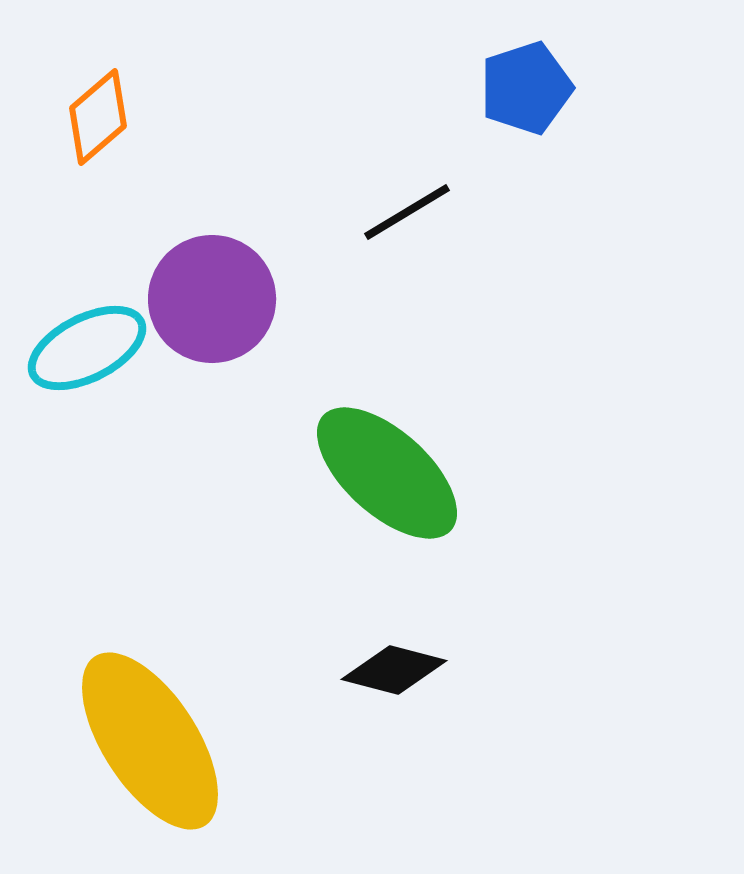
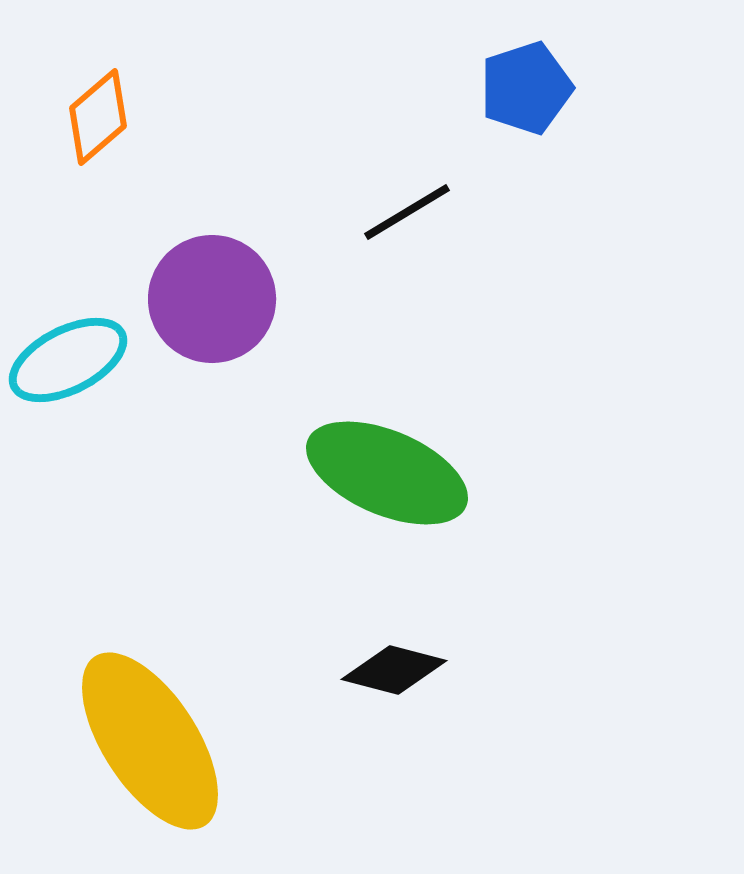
cyan ellipse: moved 19 px left, 12 px down
green ellipse: rotated 19 degrees counterclockwise
